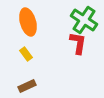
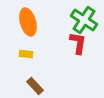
yellow rectangle: rotated 48 degrees counterclockwise
brown rectangle: moved 8 px right; rotated 72 degrees clockwise
